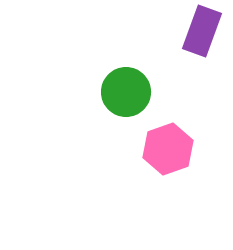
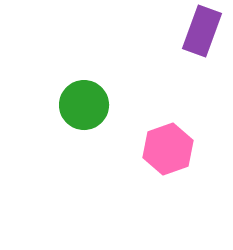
green circle: moved 42 px left, 13 px down
